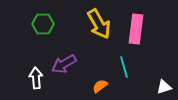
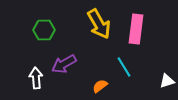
green hexagon: moved 1 px right, 6 px down
cyan line: rotated 15 degrees counterclockwise
white triangle: moved 3 px right, 6 px up
